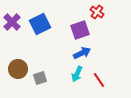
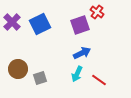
purple square: moved 5 px up
red line: rotated 21 degrees counterclockwise
